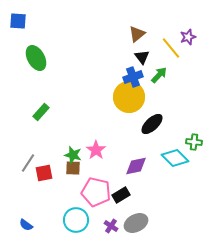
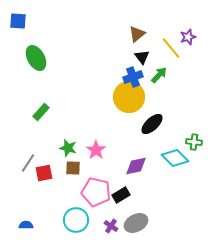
green star: moved 5 px left, 7 px up
blue semicircle: rotated 144 degrees clockwise
